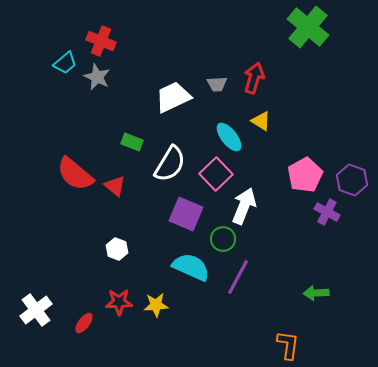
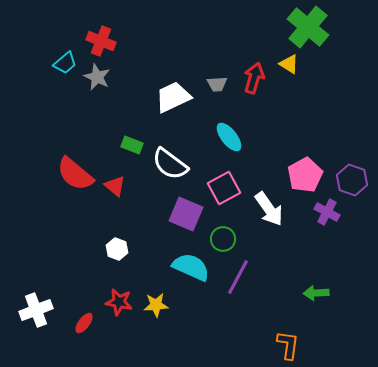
yellow triangle: moved 28 px right, 57 px up
green rectangle: moved 3 px down
white semicircle: rotated 96 degrees clockwise
pink square: moved 8 px right, 14 px down; rotated 16 degrees clockwise
white arrow: moved 25 px right, 3 px down; rotated 123 degrees clockwise
red star: rotated 12 degrees clockwise
white cross: rotated 16 degrees clockwise
